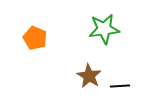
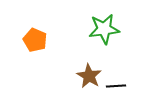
orange pentagon: moved 2 px down
black line: moved 4 px left
